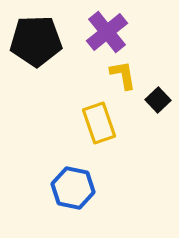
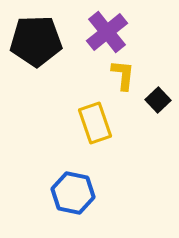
yellow L-shape: rotated 16 degrees clockwise
yellow rectangle: moved 4 px left
blue hexagon: moved 5 px down
